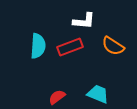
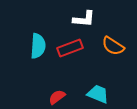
white L-shape: moved 2 px up
red rectangle: moved 1 px down
